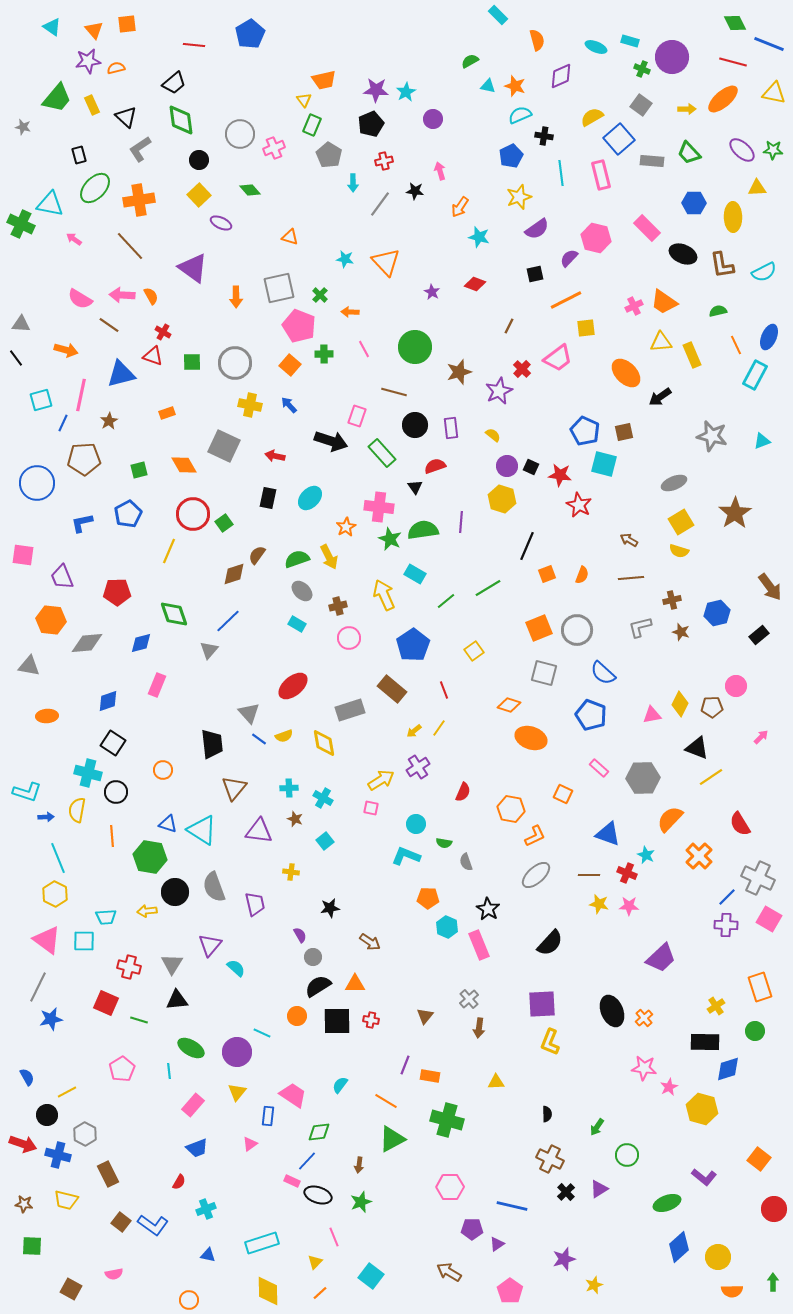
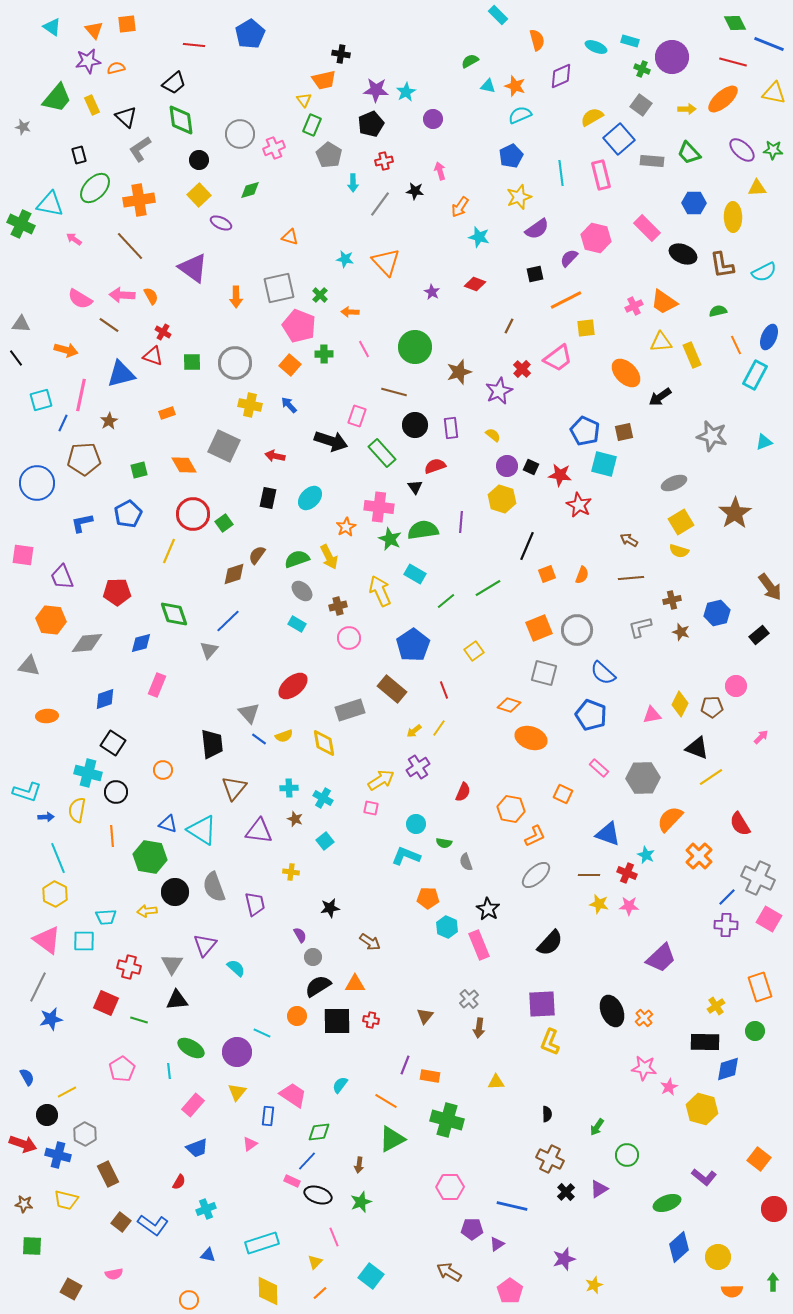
black cross at (544, 136): moved 203 px left, 82 px up
green diamond at (250, 190): rotated 65 degrees counterclockwise
cyan triangle at (762, 441): moved 2 px right, 1 px down
yellow arrow at (384, 595): moved 4 px left, 4 px up
blue diamond at (108, 701): moved 3 px left, 2 px up
purple triangle at (210, 945): moved 5 px left
